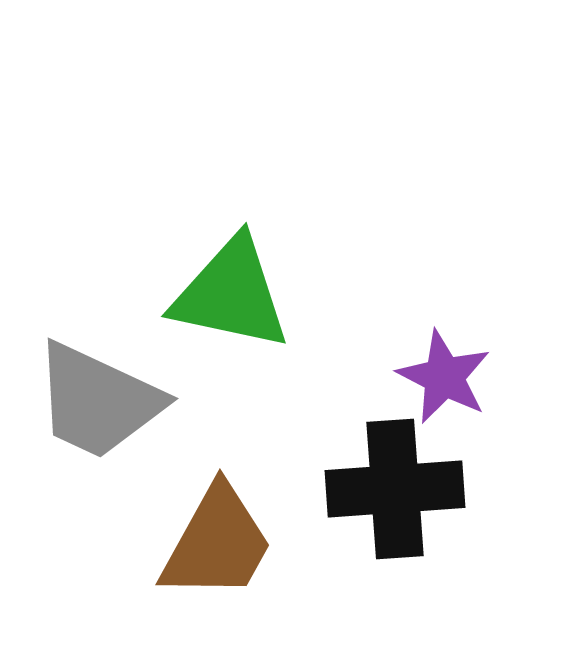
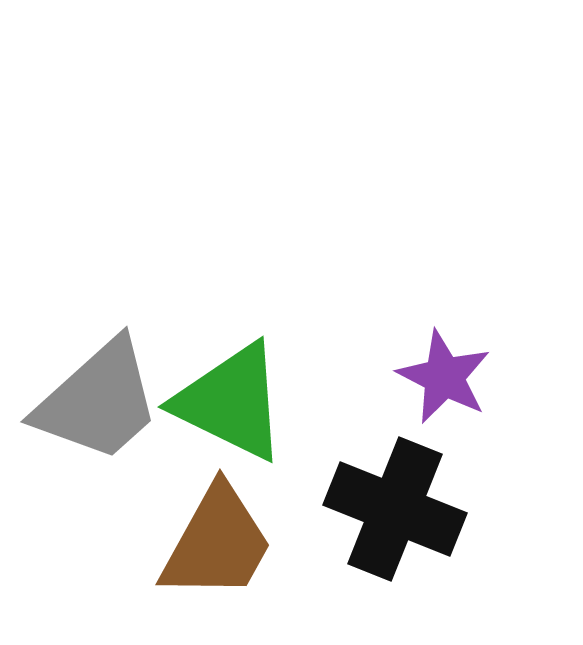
green triangle: moved 108 px down; rotated 14 degrees clockwise
gray trapezoid: rotated 67 degrees counterclockwise
black cross: moved 20 px down; rotated 26 degrees clockwise
